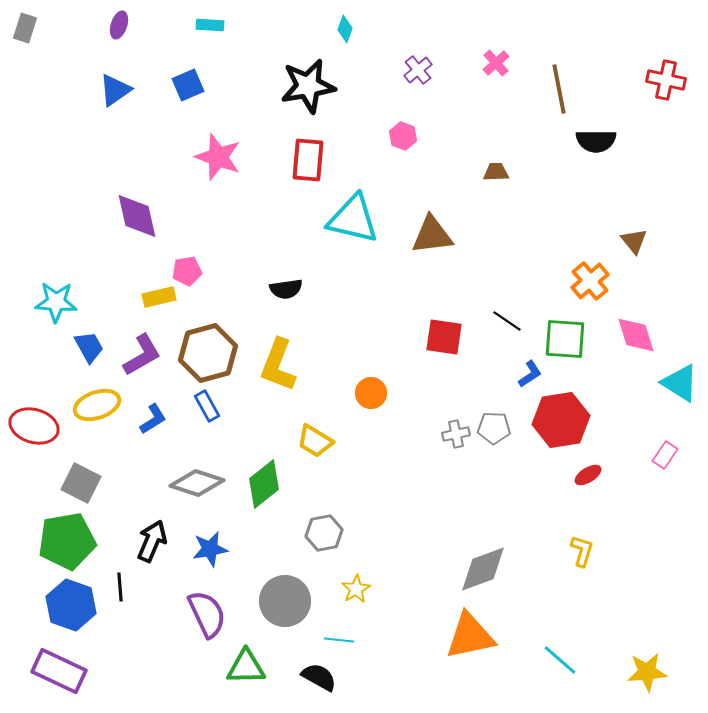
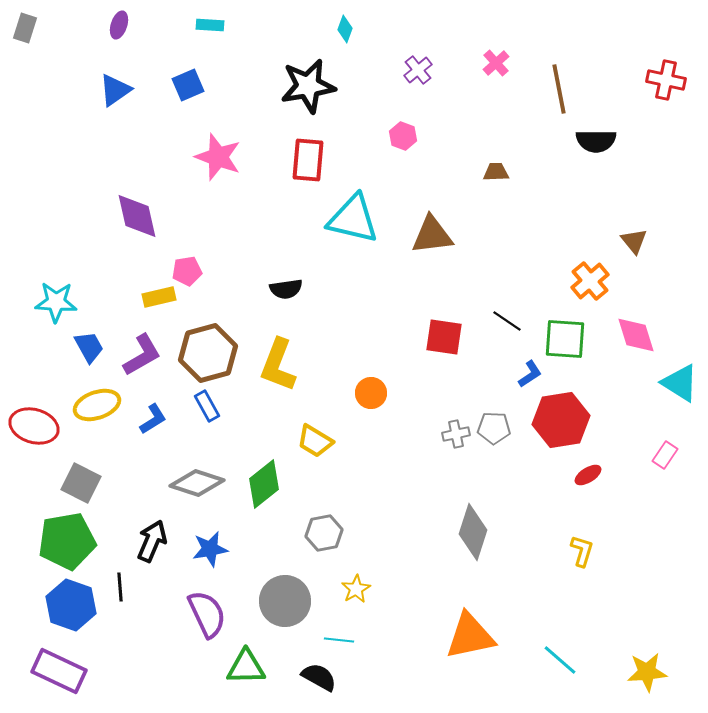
gray diamond at (483, 569): moved 10 px left, 37 px up; rotated 52 degrees counterclockwise
